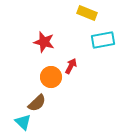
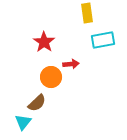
yellow rectangle: rotated 60 degrees clockwise
red star: rotated 20 degrees clockwise
red arrow: moved 2 px up; rotated 56 degrees clockwise
cyan triangle: rotated 24 degrees clockwise
